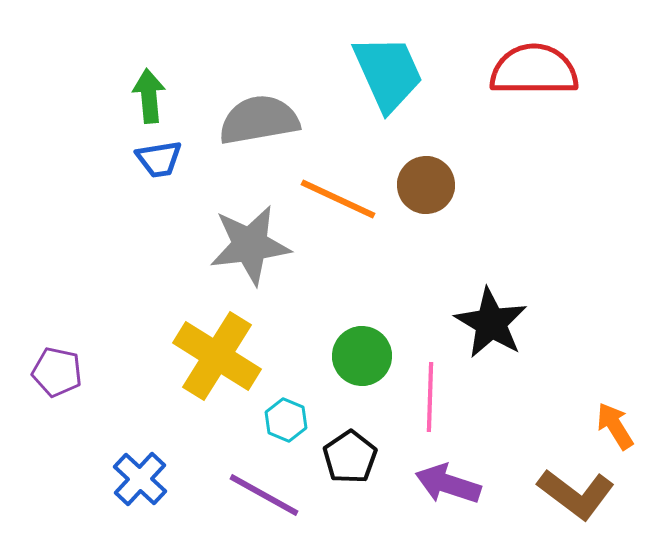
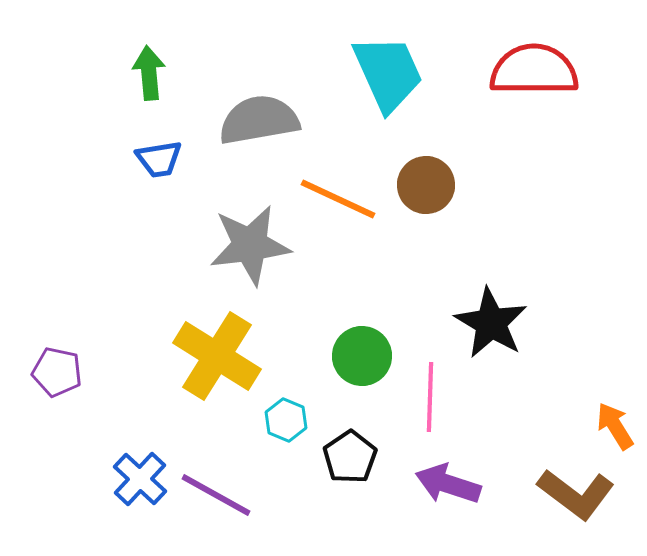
green arrow: moved 23 px up
purple line: moved 48 px left
